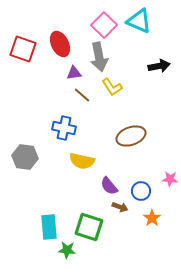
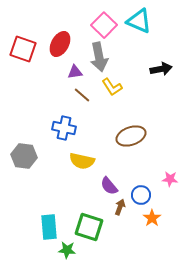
red ellipse: rotated 55 degrees clockwise
black arrow: moved 2 px right, 3 px down
purple triangle: moved 1 px right, 1 px up
gray hexagon: moved 1 px left, 1 px up
blue circle: moved 4 px down
brown arrow: rotated 91 degrees counterclockwise
